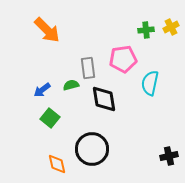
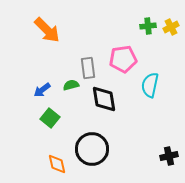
green cross: moved 2 px right, 4 px up
cyan semicircle: moved 2 px down
